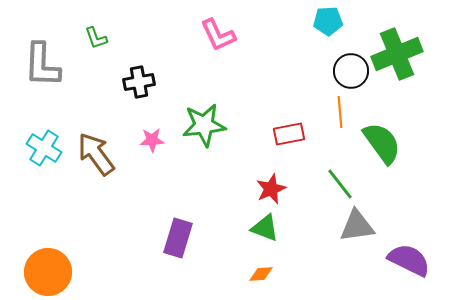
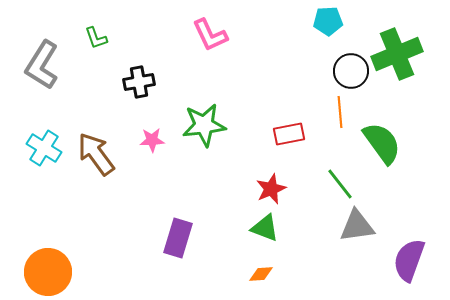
pink L-shape: moved 8 px left
gray L-shape: rotated 30 degrees clockwise
purple semicircle: rotated 96 degrees counterclockwise
